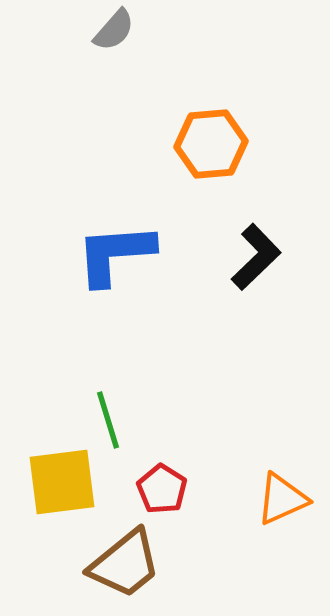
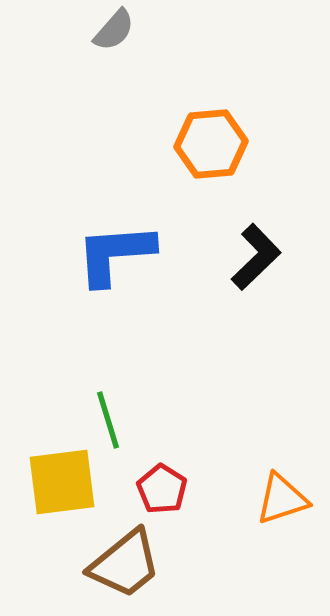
orange triangle: rotated 6 degrees clockwise
